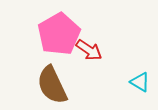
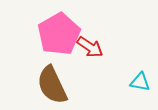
red arrow: moved 1 px right, 3 px up
cyan triangle: rotated 20 degrees counterclockwise
